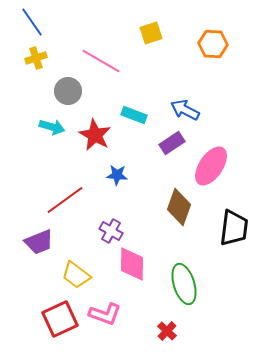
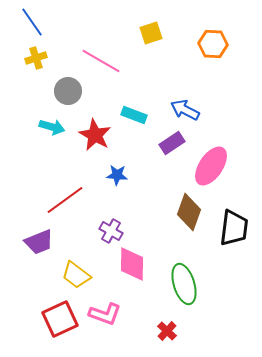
brown diamond: moved 10 px right, 5 px down
